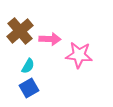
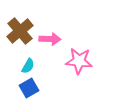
pink star: moved 6 px down
